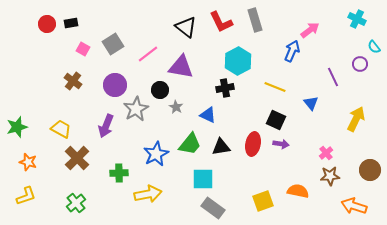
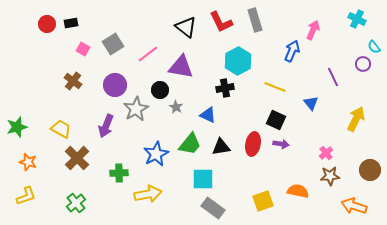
pink arrow at (310, 30): moved 3 px right; rotated 30 degrees counterclockwise
purple circle at (360, 64): moved 3 px right
